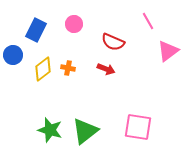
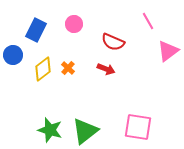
orange cross: rotated 32 degrees clockwise
